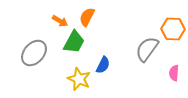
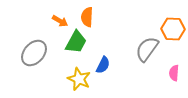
orange semicircle: rotated 24 degrees counterclockwise
green trapezoid: moved 2 px right
